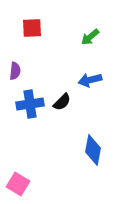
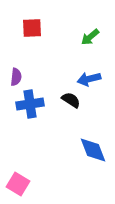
purple semicircle: moved 1 px right, 6 px down
blue arrow: moved 1 px left, 1 px up
black semicircle: moved 9 px right, 2 px up; rotated 102 degrees counterclockwise
blue diamond: rotated 32 degrees counterclockwise
